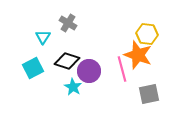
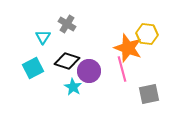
gray cross: moved 1 px left, 1 px down
orange star: moved 10 px left, 7 px up
